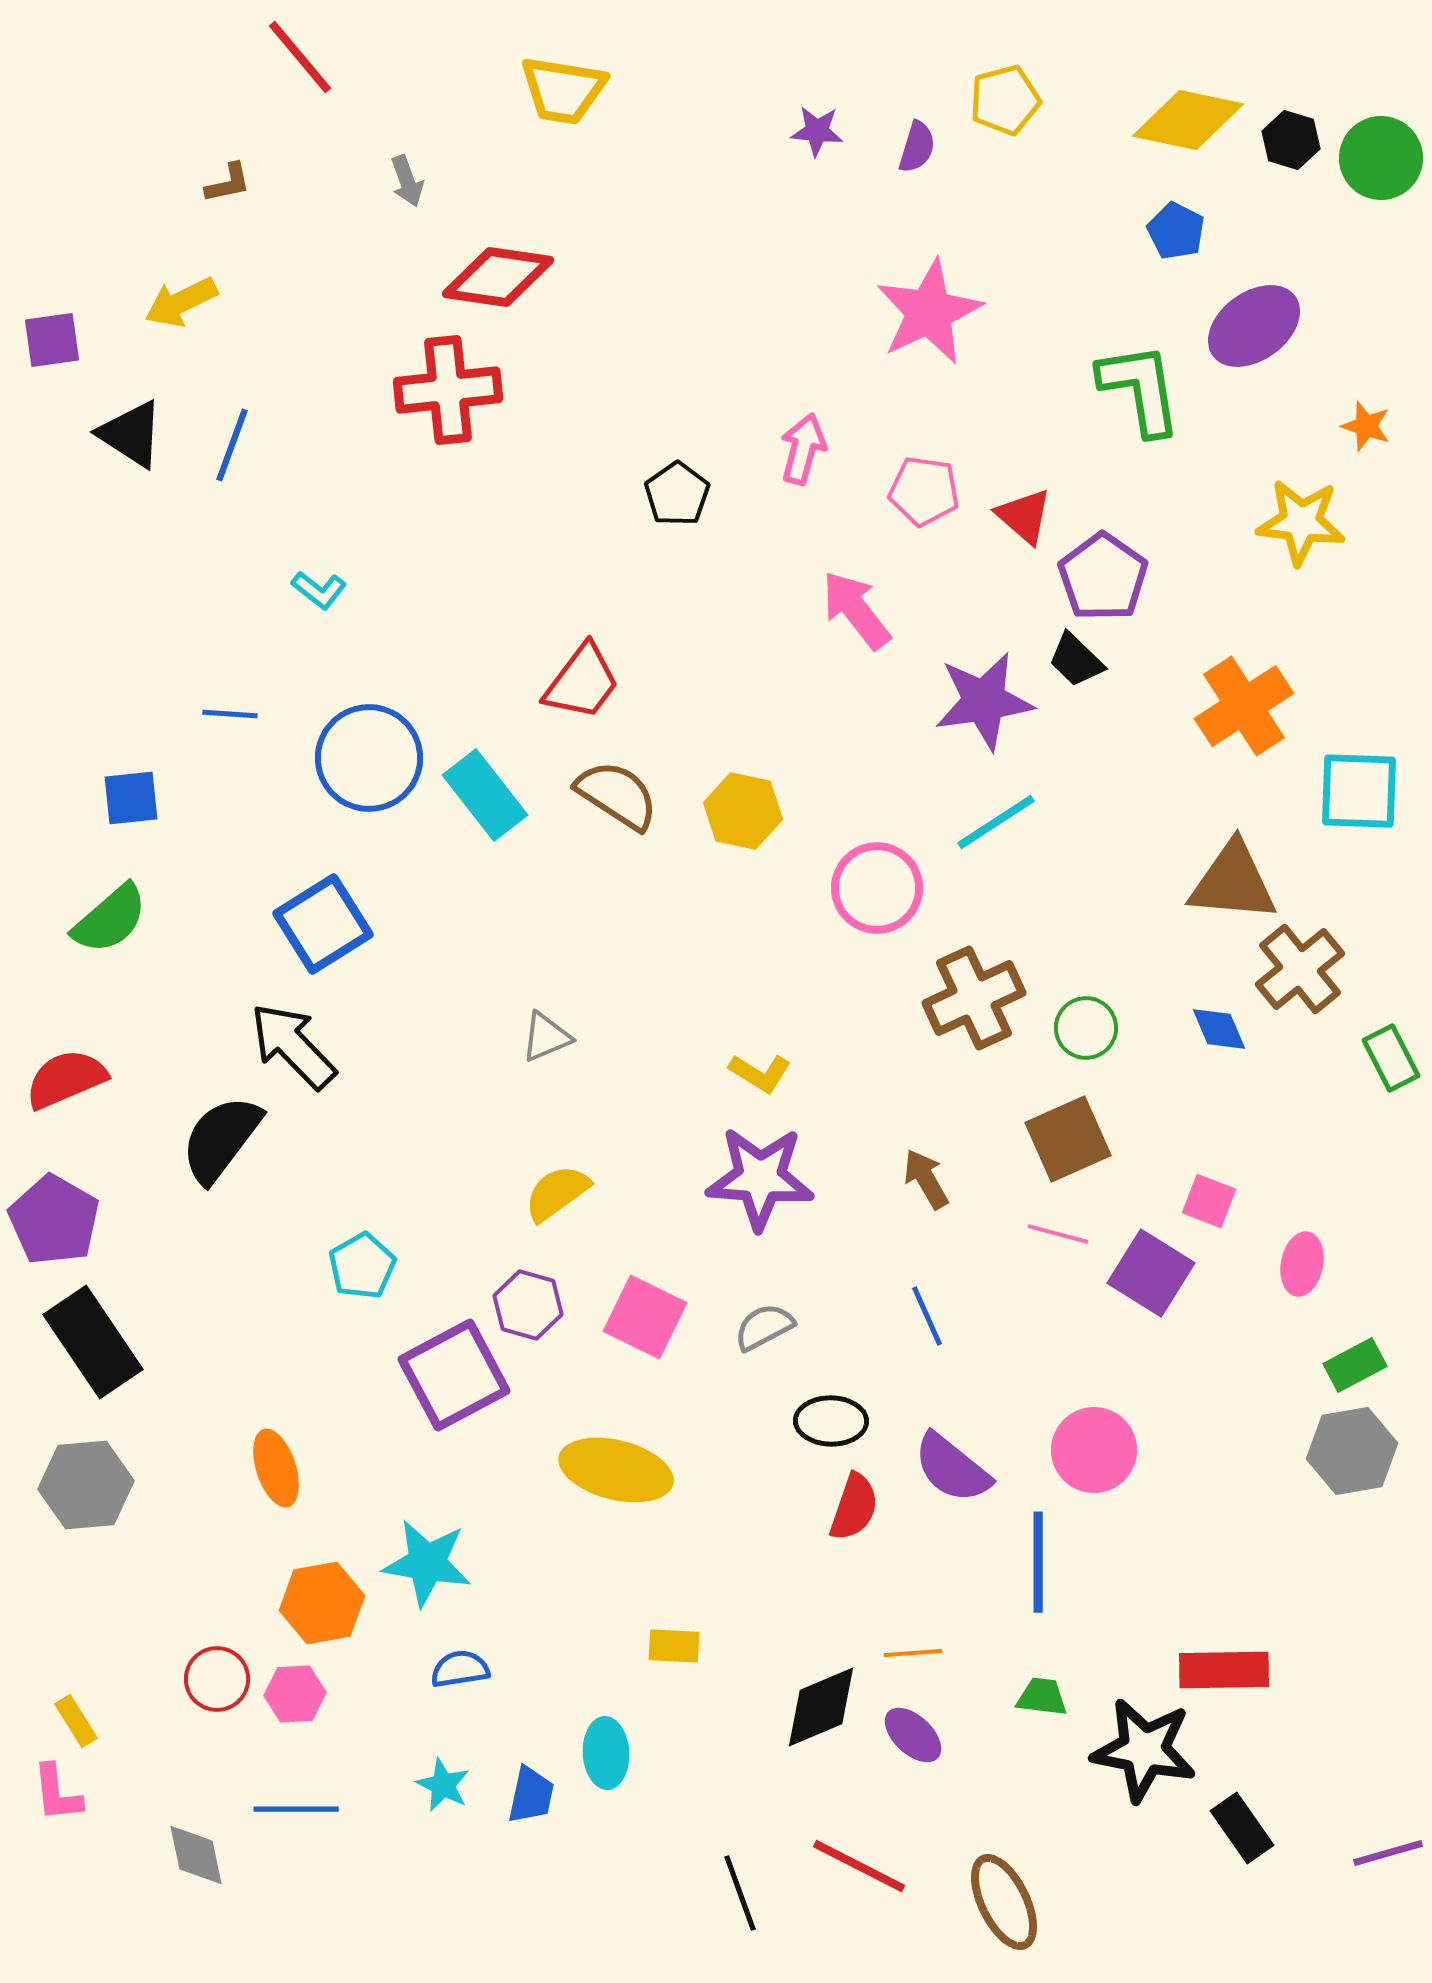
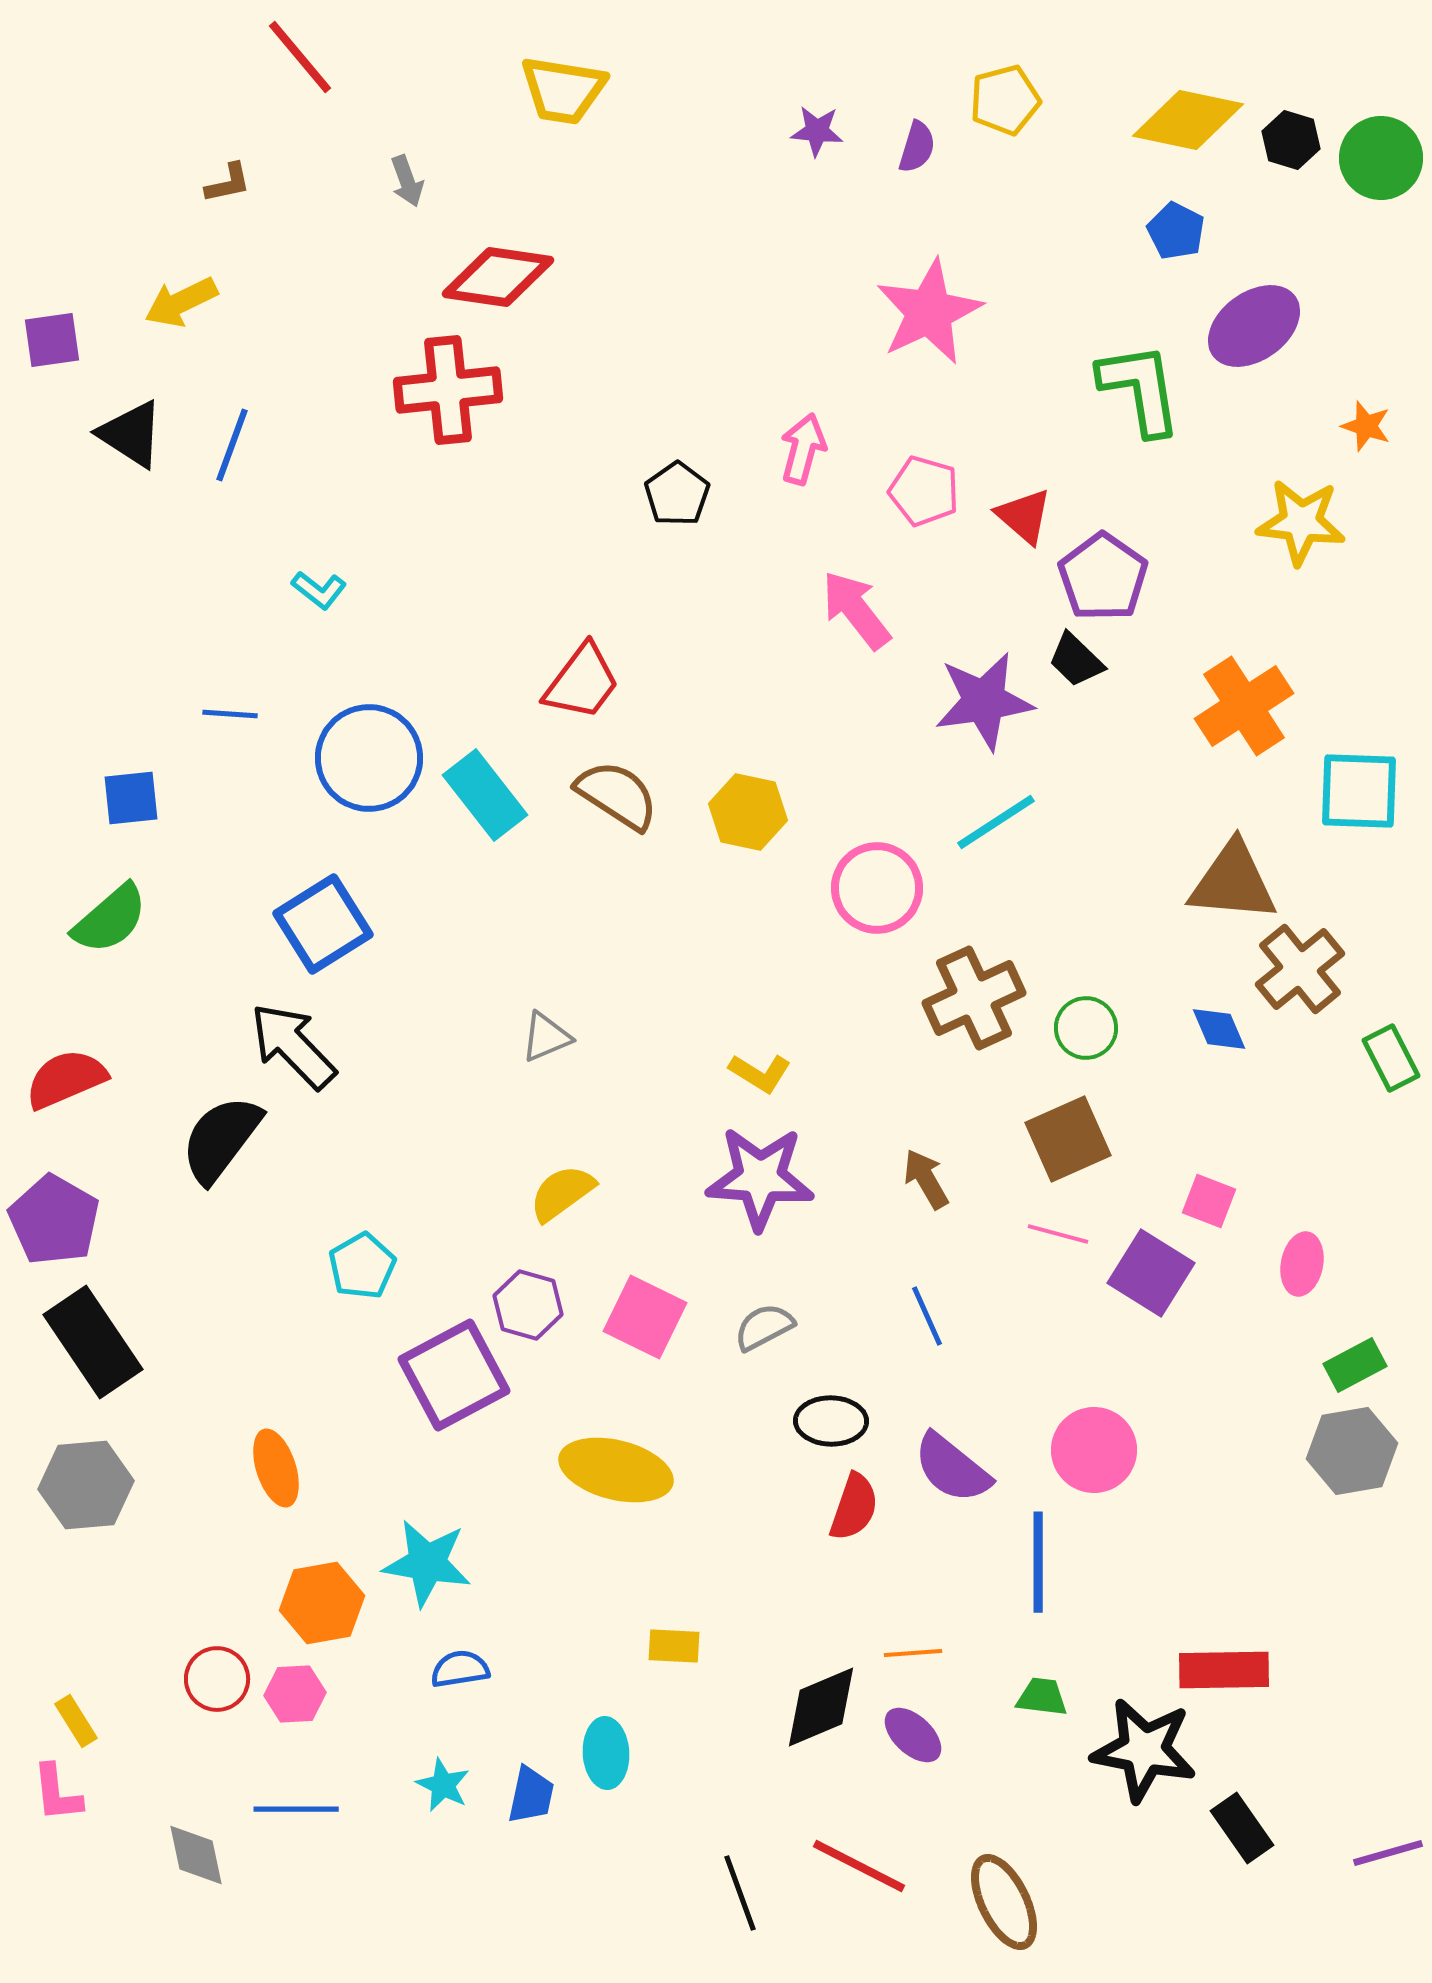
pink pentagon at (924, 491): rotated 8 degrees clockwise
yellow hexagon at (743, 811): moved 5 px right, 1 px down
yellow semicircle at (557, 1193): moved 5 px right
